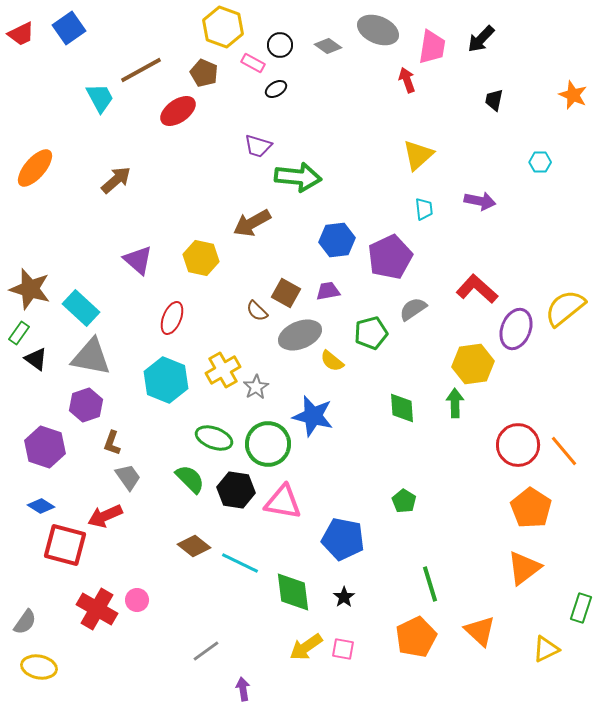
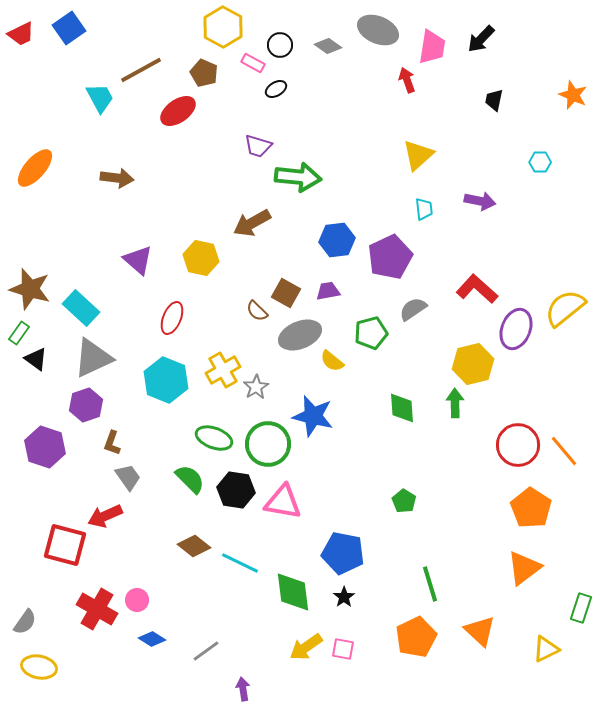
yellow hexagon at (223, 27): rotated 9 degrees clockwise
brown arrow at (116, 180): moved 1 px right, 2 px up; rotated 48 degrees clockwise
gray triangle at (91, 357): moved 2 px right, 1 px down; rotated 36 degrees counterclockwise
yellow hexagon at (473, 364): rotated 6 degrees counterclockwise
blue diamond at (41, 506): moved 111 px right, 133 px down
blue pentagon at (343, 539): moved 14 px down
